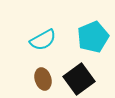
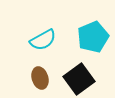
brown ellipse: moved 3 px left, 1 px up
